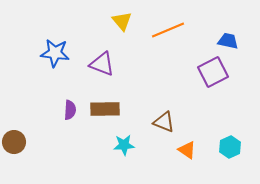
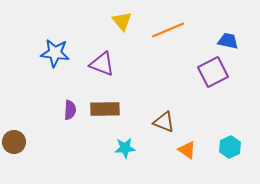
cyan star: moved 1 px right, 3 px down
